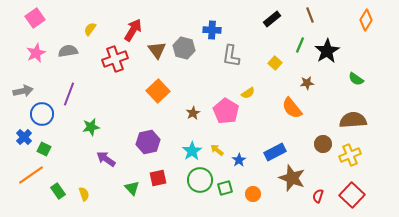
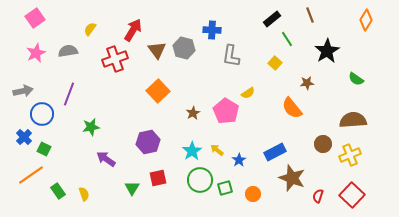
green line at (300, 45): moved 13 px left, 6 px up; rotated 56 degrees counterclockwise
green triangle at (132, 188): rotated 14 degrees clockwise
